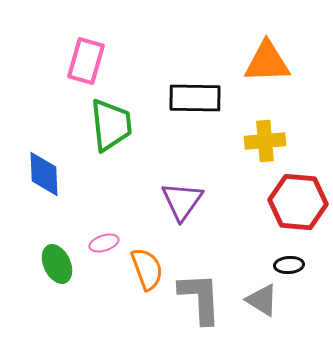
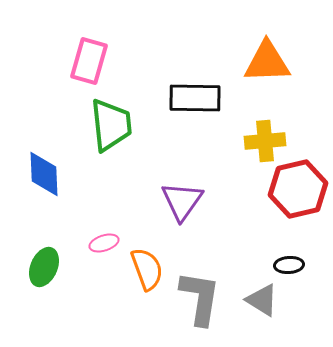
pink rectangle: moved 3 px right
red hexagon: moved 13 px up; rotated 18 degrees counterclockwise
green ellipse: moved 13 px left, 3 px down; rotated 48 degrees clockwise
gray L-shape: rotated 12 degrees clockwise
